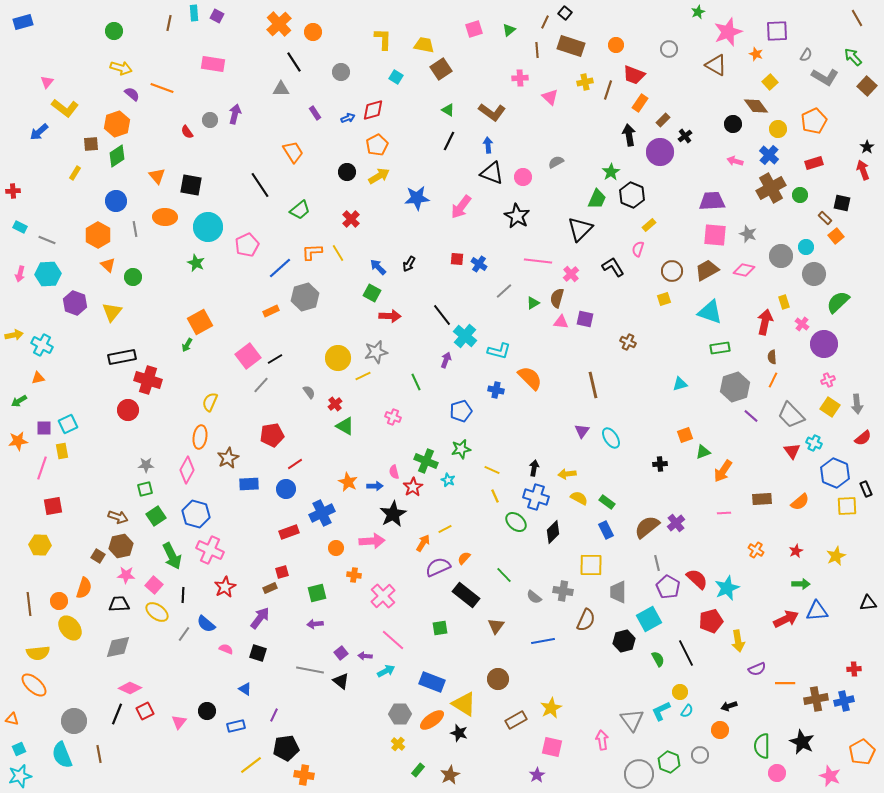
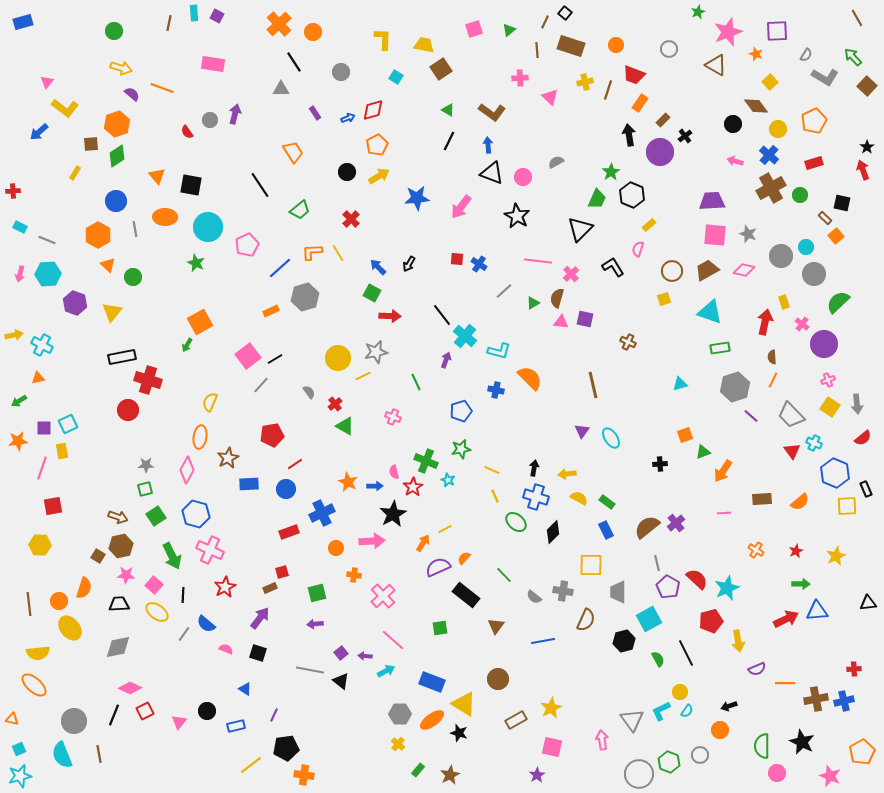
black line at (117, 714): moved 3 px left, 1 px down
